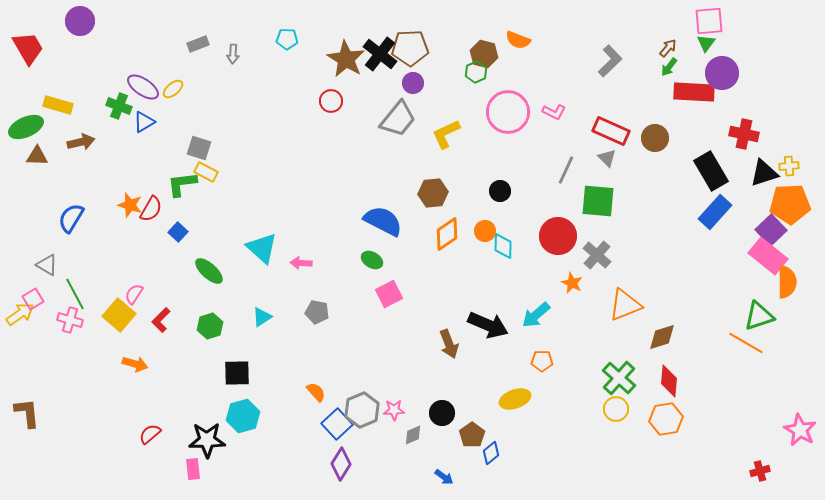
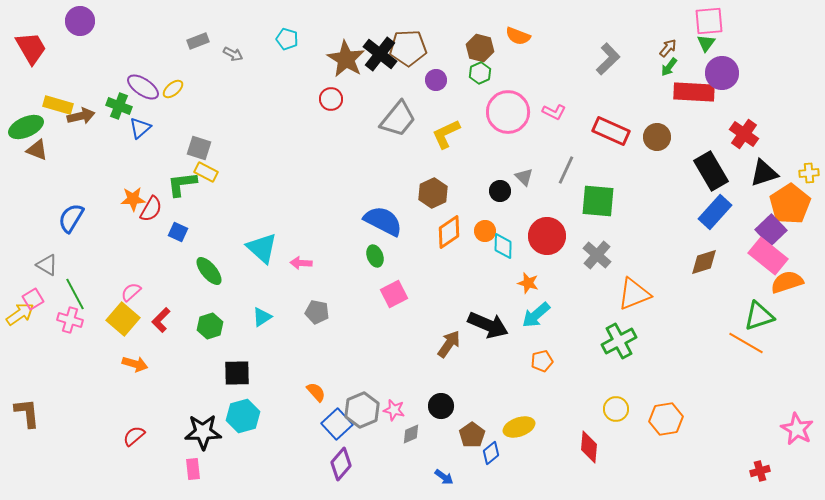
cyan pentagon at (287, 39): rotated 15 degrees clockwise
orange semicircle at (518, 40): moved 4 px up
gray rectangle at (198, 44): moved 3 px up
red trapezoid at (28, 48): moved 3 px right
brown pentagon at (410, 48): moved 2 px left
gray arrow at (233, 54): rotated 66 degrees counterclockwise
brown hexagon at (484, 54): moved 4 px left, 6 px up
gray L-shape at (610, 61): moved 2 px left, 2 px up
green hexagon at (476, 72): moved 4 px right, 1 px down
purple circle at (413, 83): moved 23 px right, 3 px up
red circle at (331, 101): moved 2 px up
blue triangle at (144, 122): moved 4 px left, 6 px down; rotated 10 degrees counterclockwise
red cross at (744, 134): rotated 24 degrees clockwise
brown circle at (655, 138): moved 2 px right, 1 px up
brown arrow at (81, 142): moved 26 px up
brown triangle at (37, 156): moved 6 px up; rotated 20 degrees clockwise
gray triangle at (607, 158): moved 83 px left, 19 px down
yellow cross at (789, 166): moved 20 px right, 7 px down
brown hexagon at (433, 193): rotated 20 degrees counterclockwise
orange pentagon at (790, 204): rotated 30 degrees counterclockwise
orange star at (130, 205): moved 3 px right, 6 px up; rotated 20 degrees counterclockwise
blue square at (178, 232): rotated 18 degrees counterclockwise
orange diamond at (447, 234): moved 2 px right, 2 px up
red circle at (558, 236): moved 11 px left
green ellipse at (372, 260): moved 3 px right, 4 px up; rotated 40 degrees clockwise
green ellipse at (209, 271): rotated 8 degrees clockwise
orange semicircle at (787, 282): rotated 108 degrees counterclockwise
orange star at (572, 283): moved 44 px left; rotated 10 degrees counterclockwise
pink semicircle at (134, 294): moved 3 px left, 2 px up; rotated 15 degrees clockwise
pink square at (389, 294): moved 5 px right
orange triangle at (625, 305): moved 9 px right, 11 px up
yellow square at (119, 315): moved 4 px right, 4 px down
brown diamond at (662, 337): moved 42 px right, 75 px up
brown arrow at (449, 344): rotated 124 degrees counterclockwise
orange pentagon at (542, 361): rotated 15 degrees counterclockwise
green cross at (619, 378): moved 37 px up; rotated 20 degrees clockwise
red diamond at (669, 381): moved 80 px left, 66 px down
yellow ellipse at (515, 399): moved 4 px right, 28 px down
pink star at (394, 410): rotated 15 degrees clockwise
black circle at (442, 413): moved 1 px left, 7 px up
pink star at (800, 430): moved 3 px left, 1 px up
red semicircle at (150, 434): moved 16 px left, 2 px down
gray diamond at (413, 435): moved 2 px left, 1 px up
black star at (207, 440): moved 4 px left, 8 px up
purple diamond at (341, 464): rotated 8 degrees clockwise
